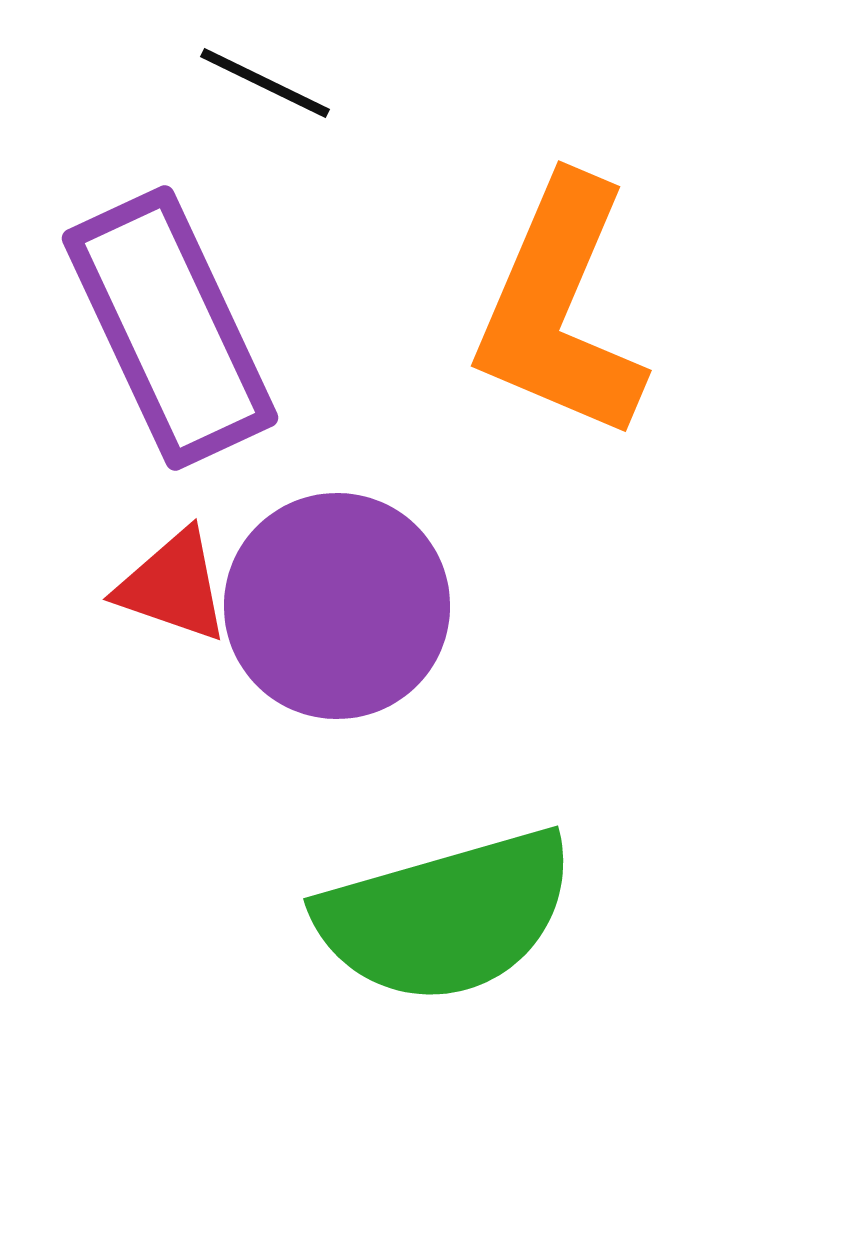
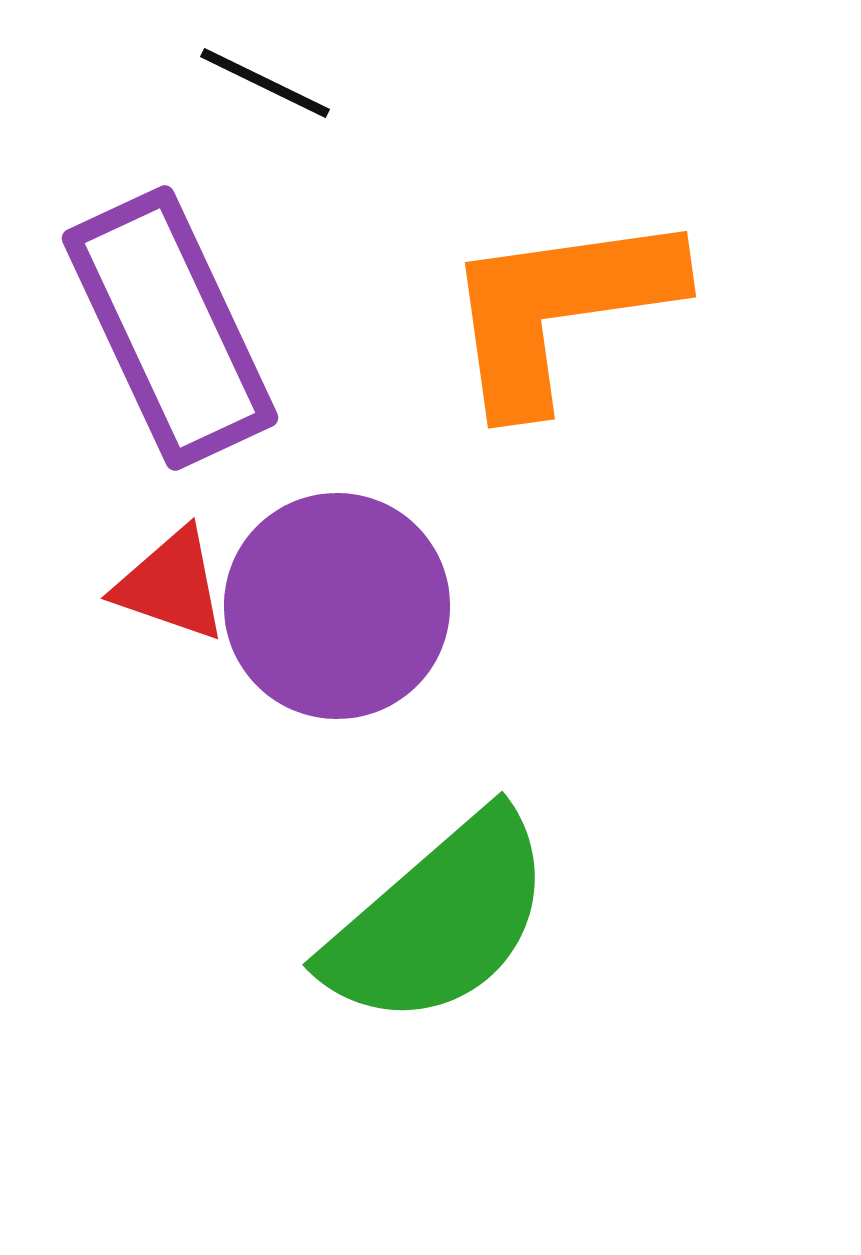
orange L-shape: rotated 59 degrees clockwise
red triangle: moved 2 px left, 1 px up
green semicircle: moved 7 px left, 4 px down; rotated 25 degrees counterclockwise
